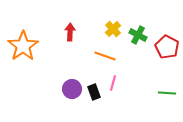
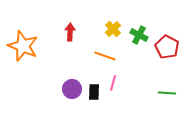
green cross: moved 1 px right
orange star: rotated 16 degrees counterclockwise
black rectangle: rotated 21 degrees clockwise
